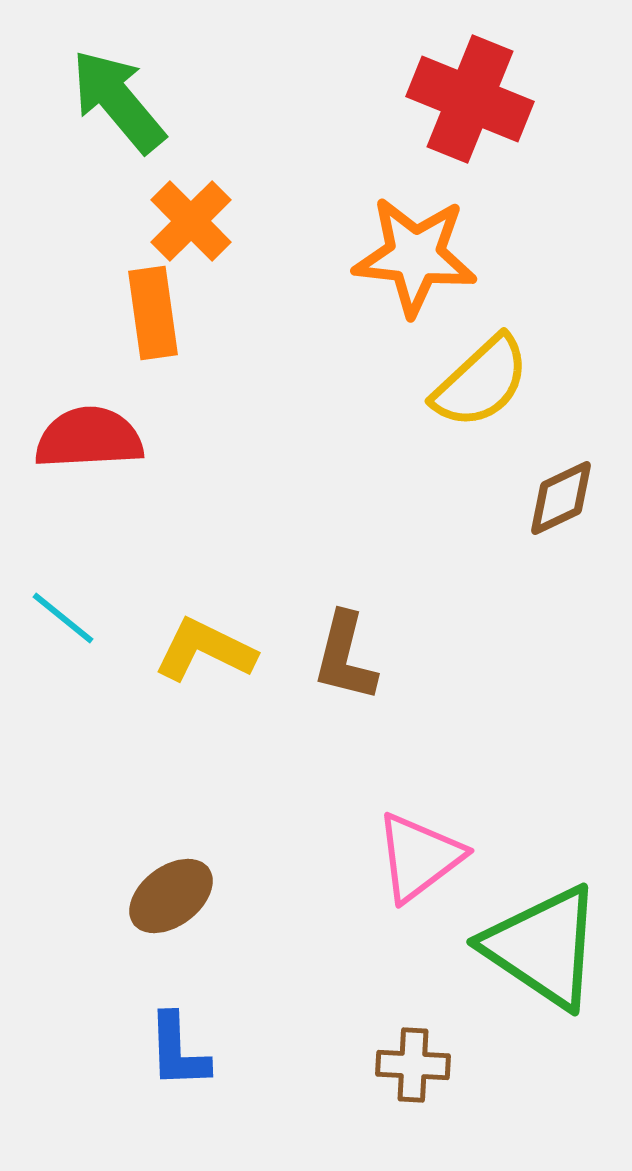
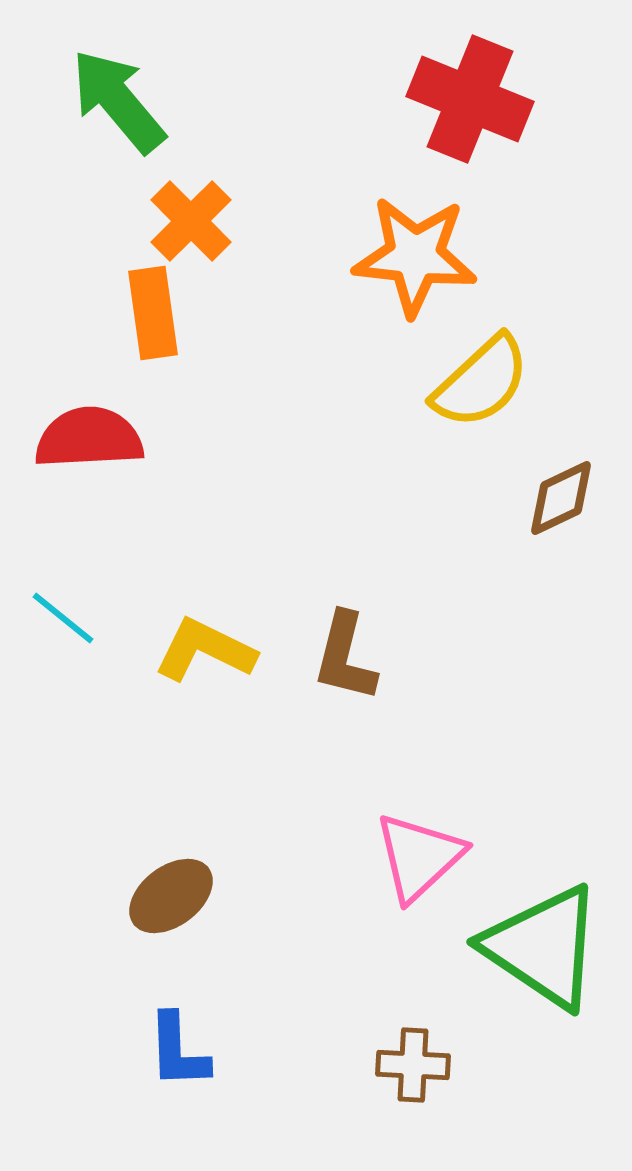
pink triangle: rotated 6 degrees counterclockwise
